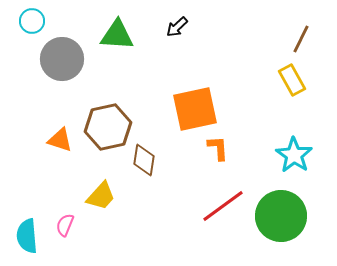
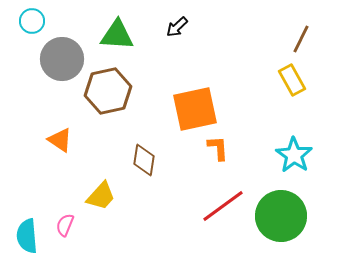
brown hexagon: moved 36 px up
orange triangle: rotated 16 degrees clockwise
